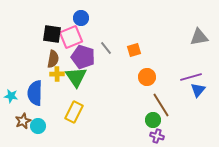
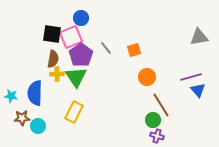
purple pentagon: moved 2 px left, 2 px up; rotated 20 degrees clockwise
blue triangle: rotated 21 degrees counterclockwise
brown star: moved 1 px left, 3 px up; rotated 21 degrees clockwise
